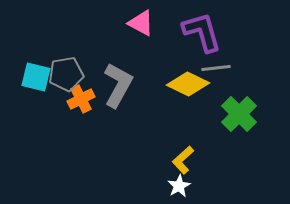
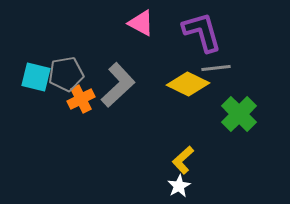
gray L-shape: rotated 18 degrees clockwise
